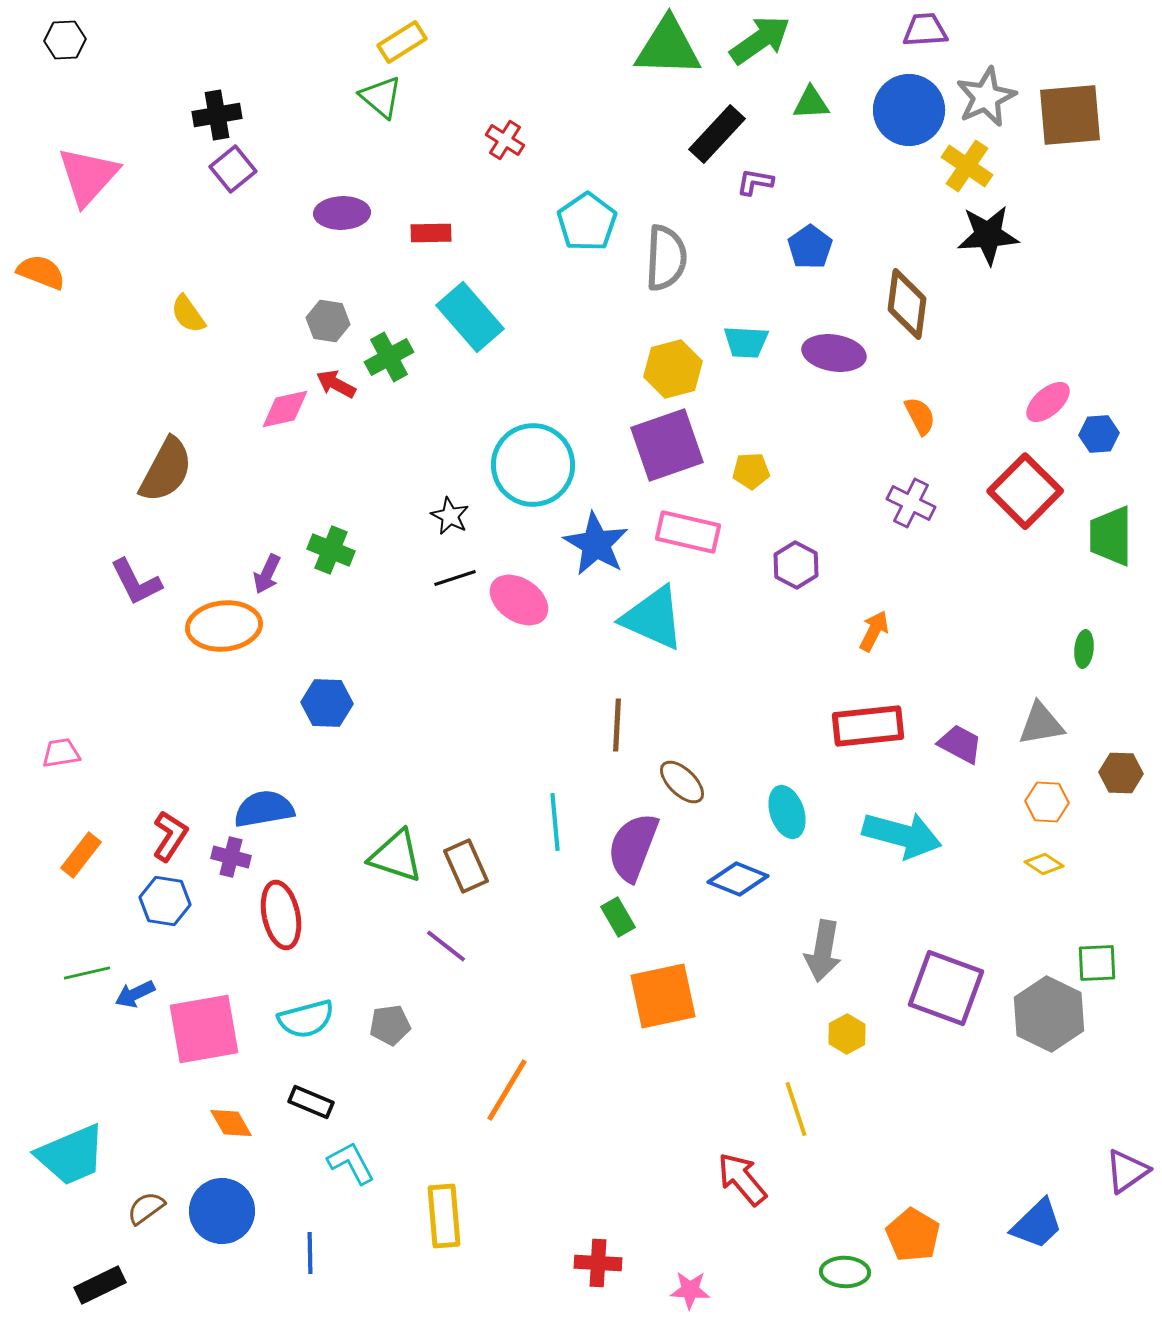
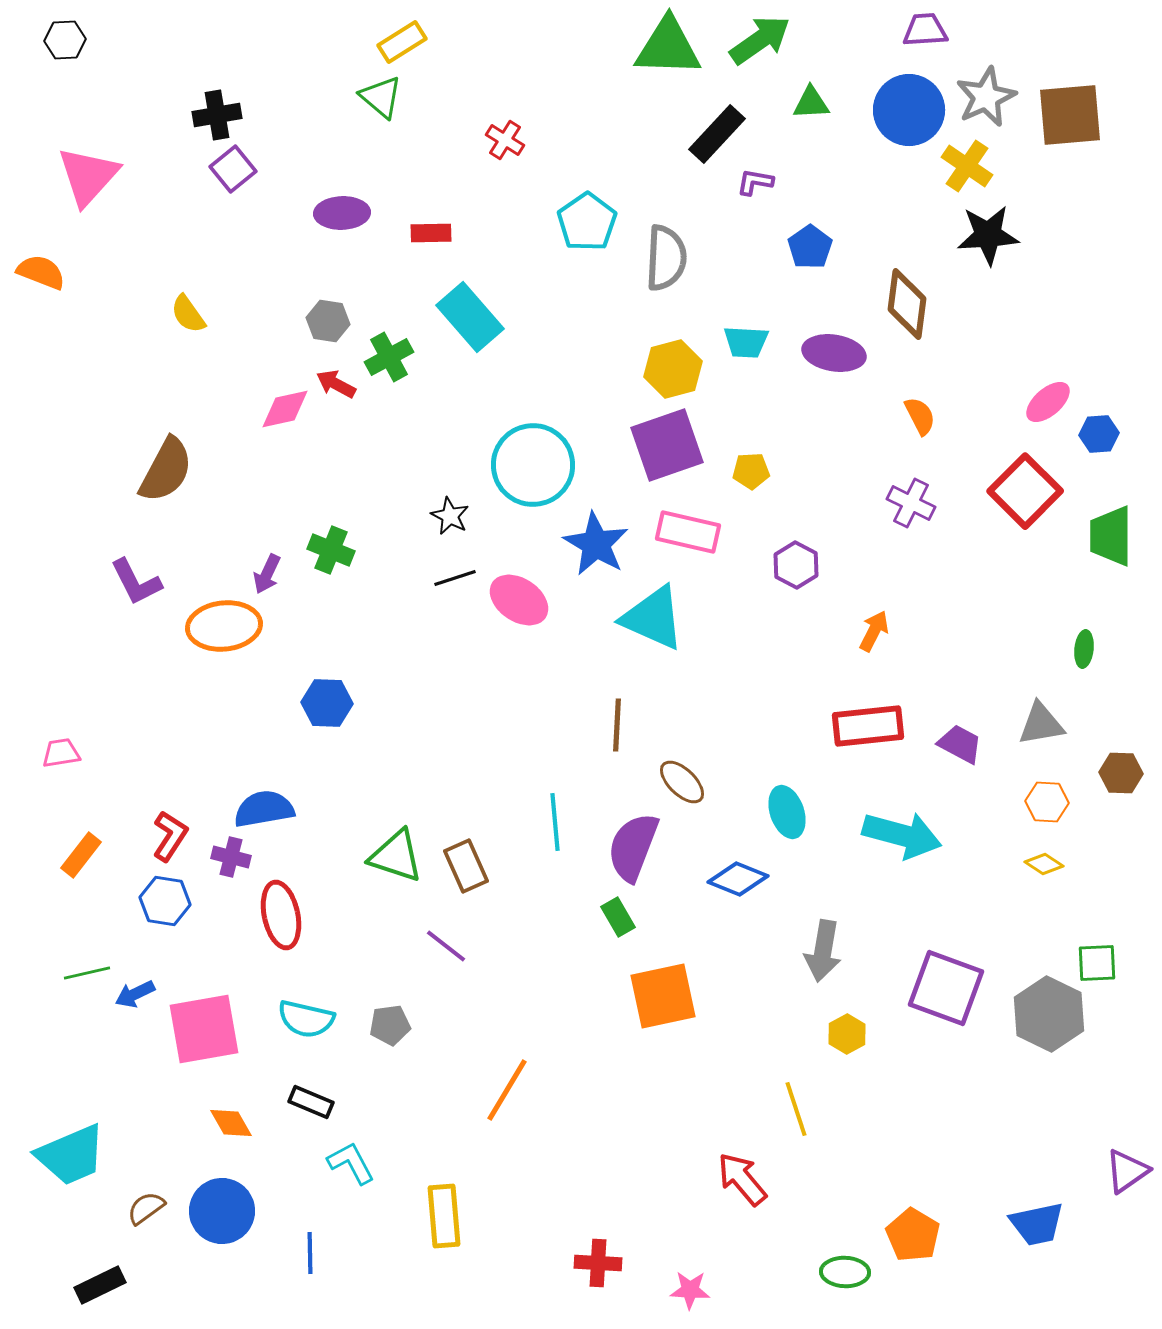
cyan semicircle at (306, 1019): rotated 28 degrees clockwise
blue trapezoid at (1037, 1224): rotated 32 degrees clockwise
